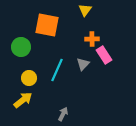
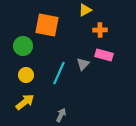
yellow triangle: rotated 24 degrees clockwise
orange cross: moved 8 px right, 9 px up
green circle: moved 2 px right, 1 px up
pink rectangle: rotated 42 degrees counterclockwise
cyan line: moved 2 px right, 3 px down
yellow circle: moved 3 px left, 3 px up
yellow arrow: moved 2 px right, 2 px down
gray arrow: moved 2 px left, 1 px down
